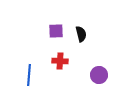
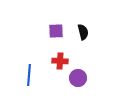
black semicircle: moved 2 px right, 2 px up
purple circle: moved 21 px left, 3 px down
